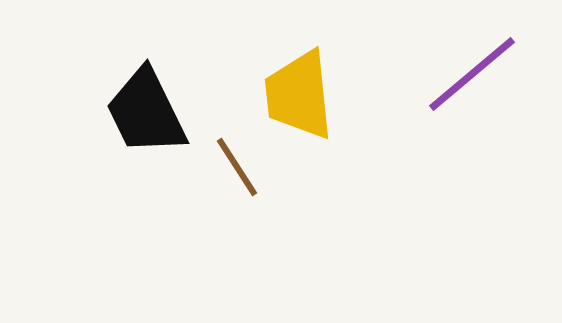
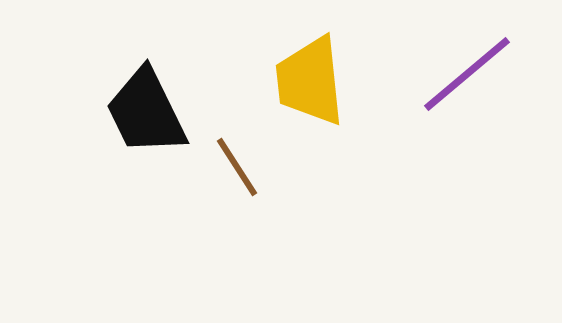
purple line: moved 5 px left
yellow trapezoid: moved 11 px right, 14 px up
